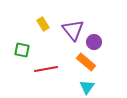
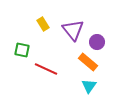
purple circle: moved 3 px right
orange rectangle: moved 2 px right
red line: rotated 35 degrees clockwise
cyan triangle: moved 2 px right, 1 px up
